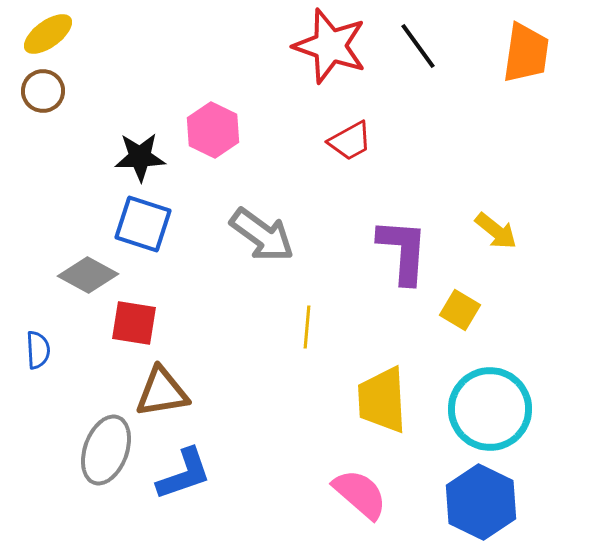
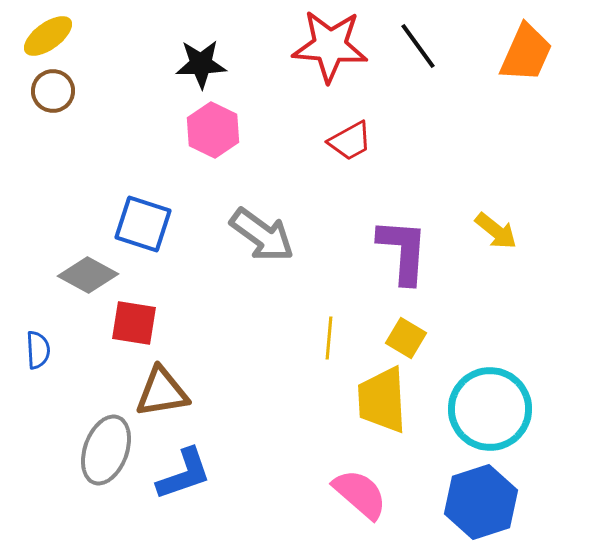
yellow ellipse: moved 2 px down
red star: rotated 14 degrees counterclockwise
orange trapezoid: rotated 16 degrees clockwise
brown circle: moved 10 px right
black star: moved 61 px right, 93 px up
yellow square: moved 54 px left, 28 px down
yellow line: moved 22 px right, 11 px down
blue hexagon: rotated 16 degrees clockwise
